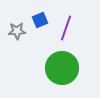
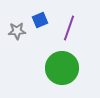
purple line: moved 3 px right
